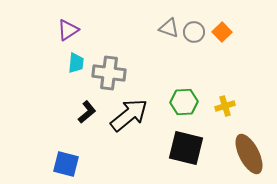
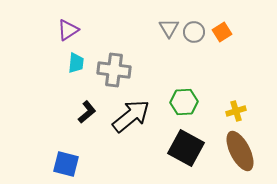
gray triangle: rotated 40 degrees clockwise
orange square: rotated 12 degrees clockwise
gray cross: moved 5 px right, 3 px up
yellow cross: moved 11 px right, 5 px down
black arrow: moved 2 px right, 1 px down
black square: rotated 15 degrees clockwise
brown ellipse: moved 9 px left, 3 px up
